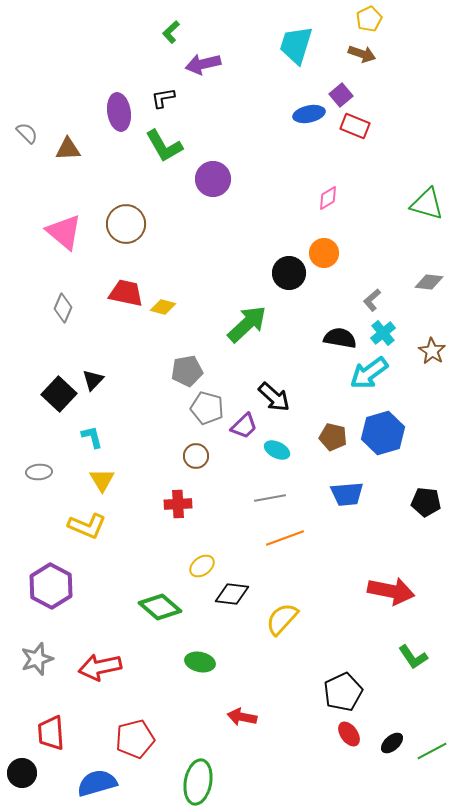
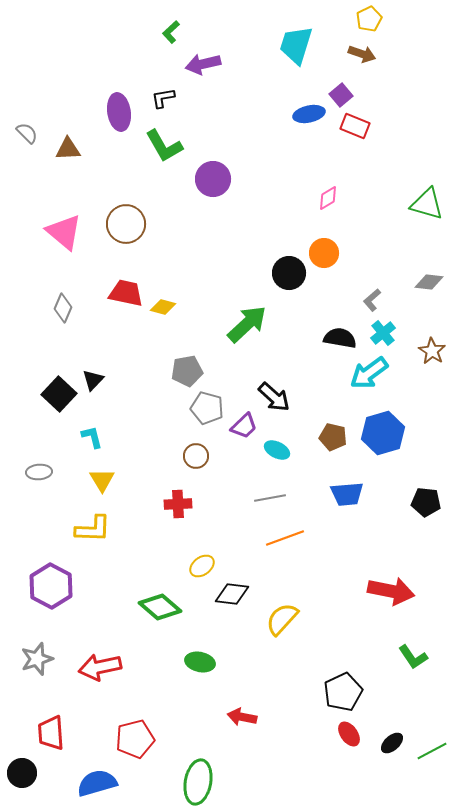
yellow L-shape at (87, 526): moved 6 px right, 3 px down; rotated 21 degrees counterclockwise
